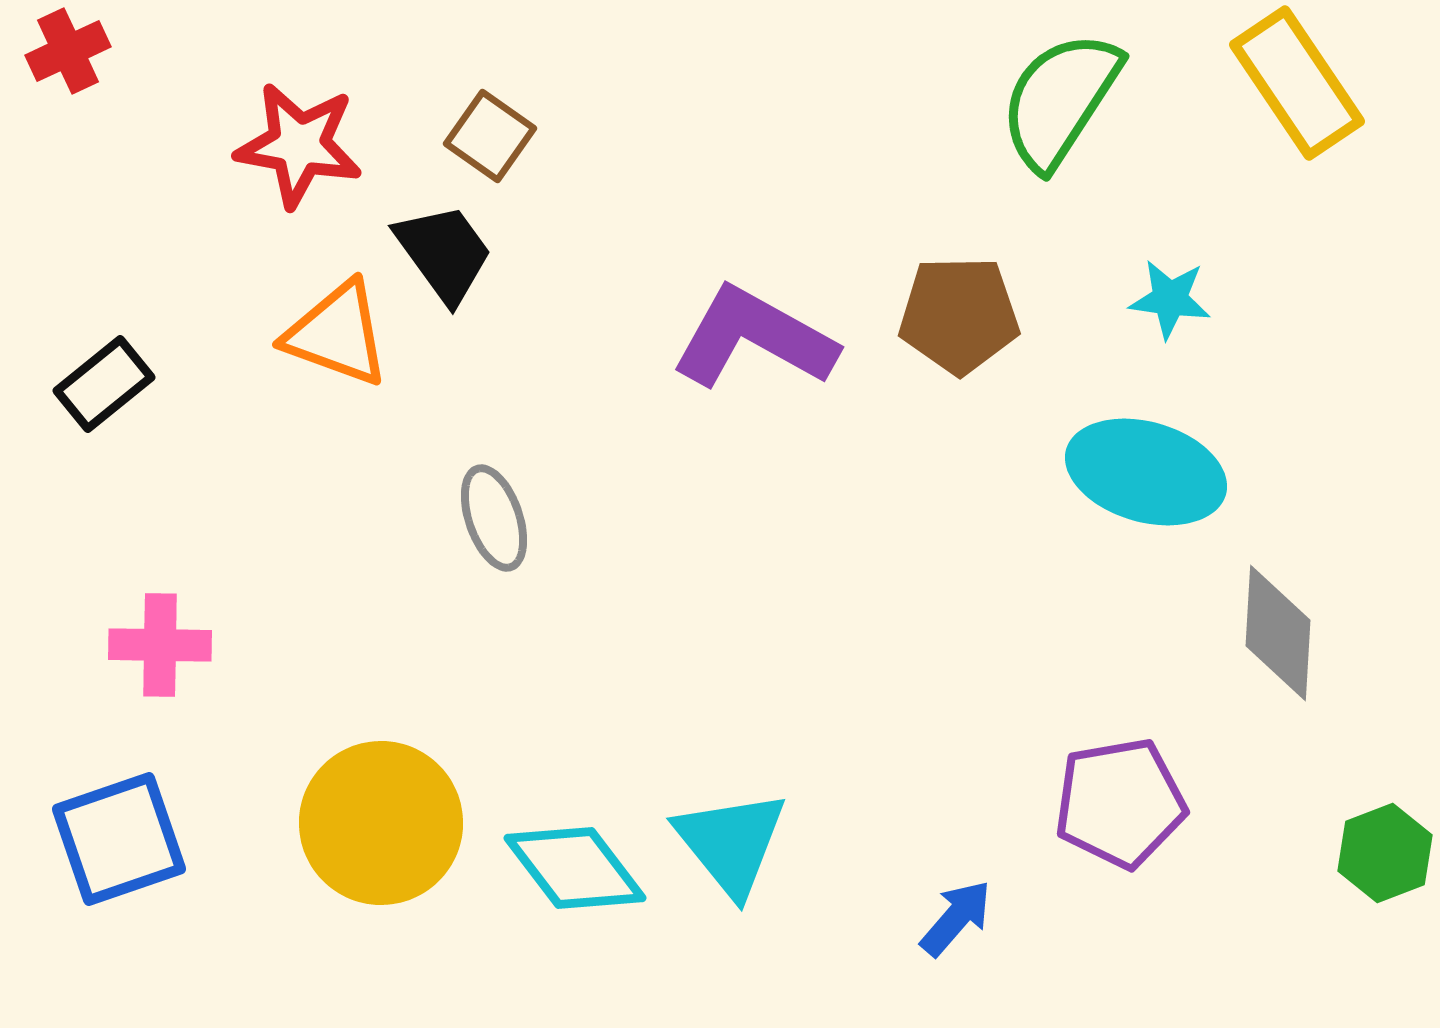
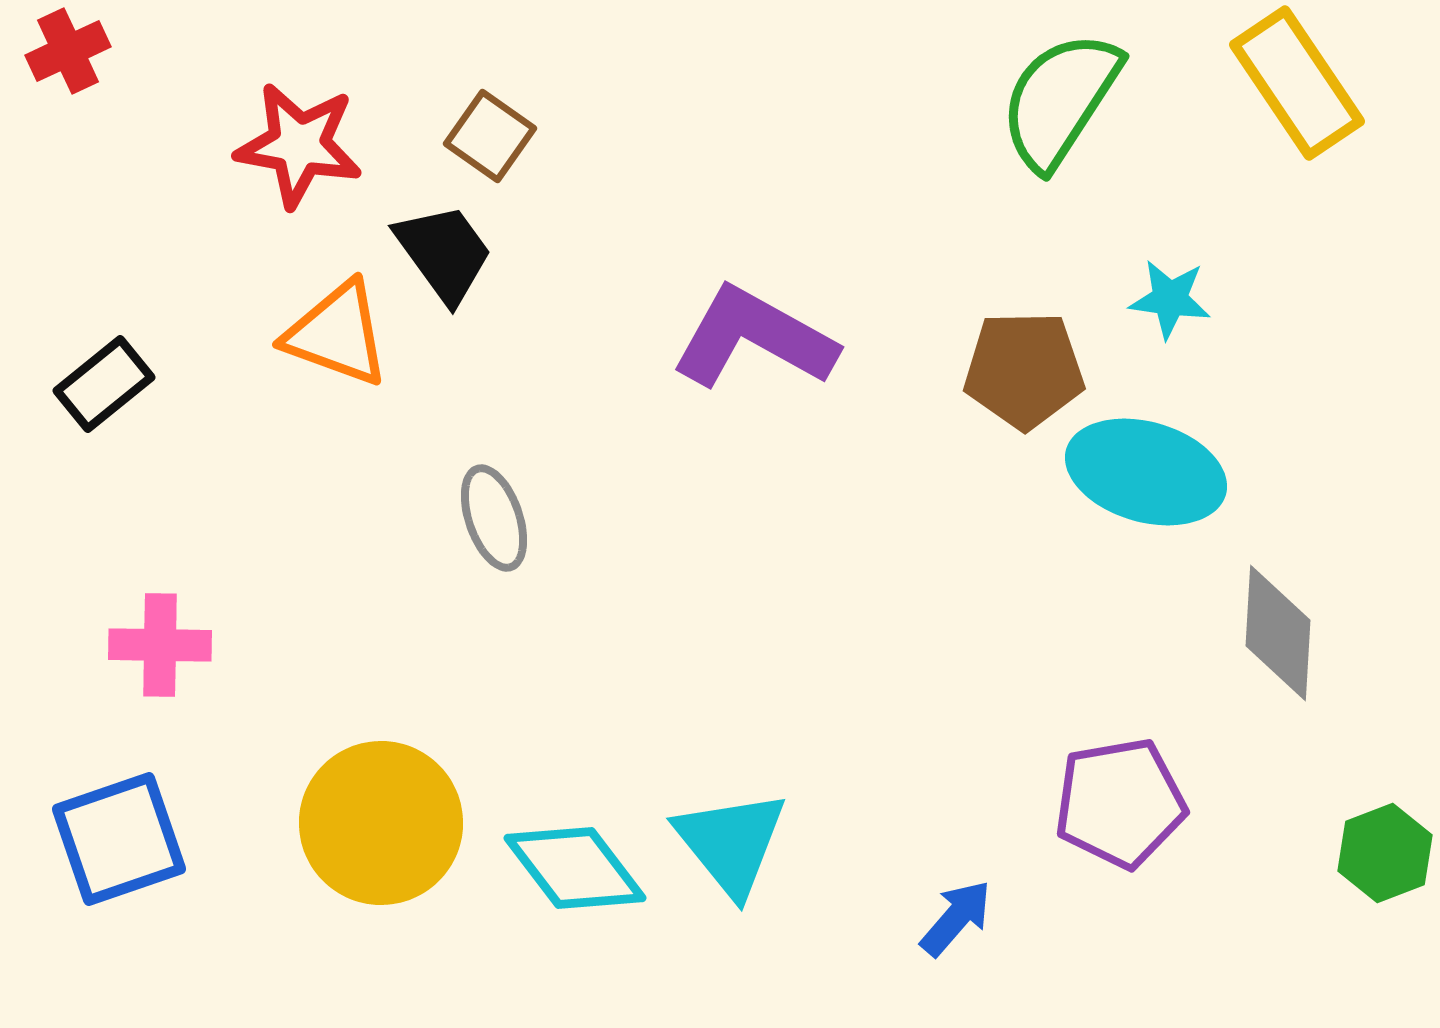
brown pentagon: moved 65 px right, 55 px down
